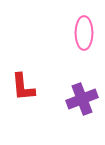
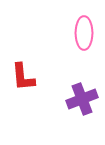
red L-shape: moved 10 px up
